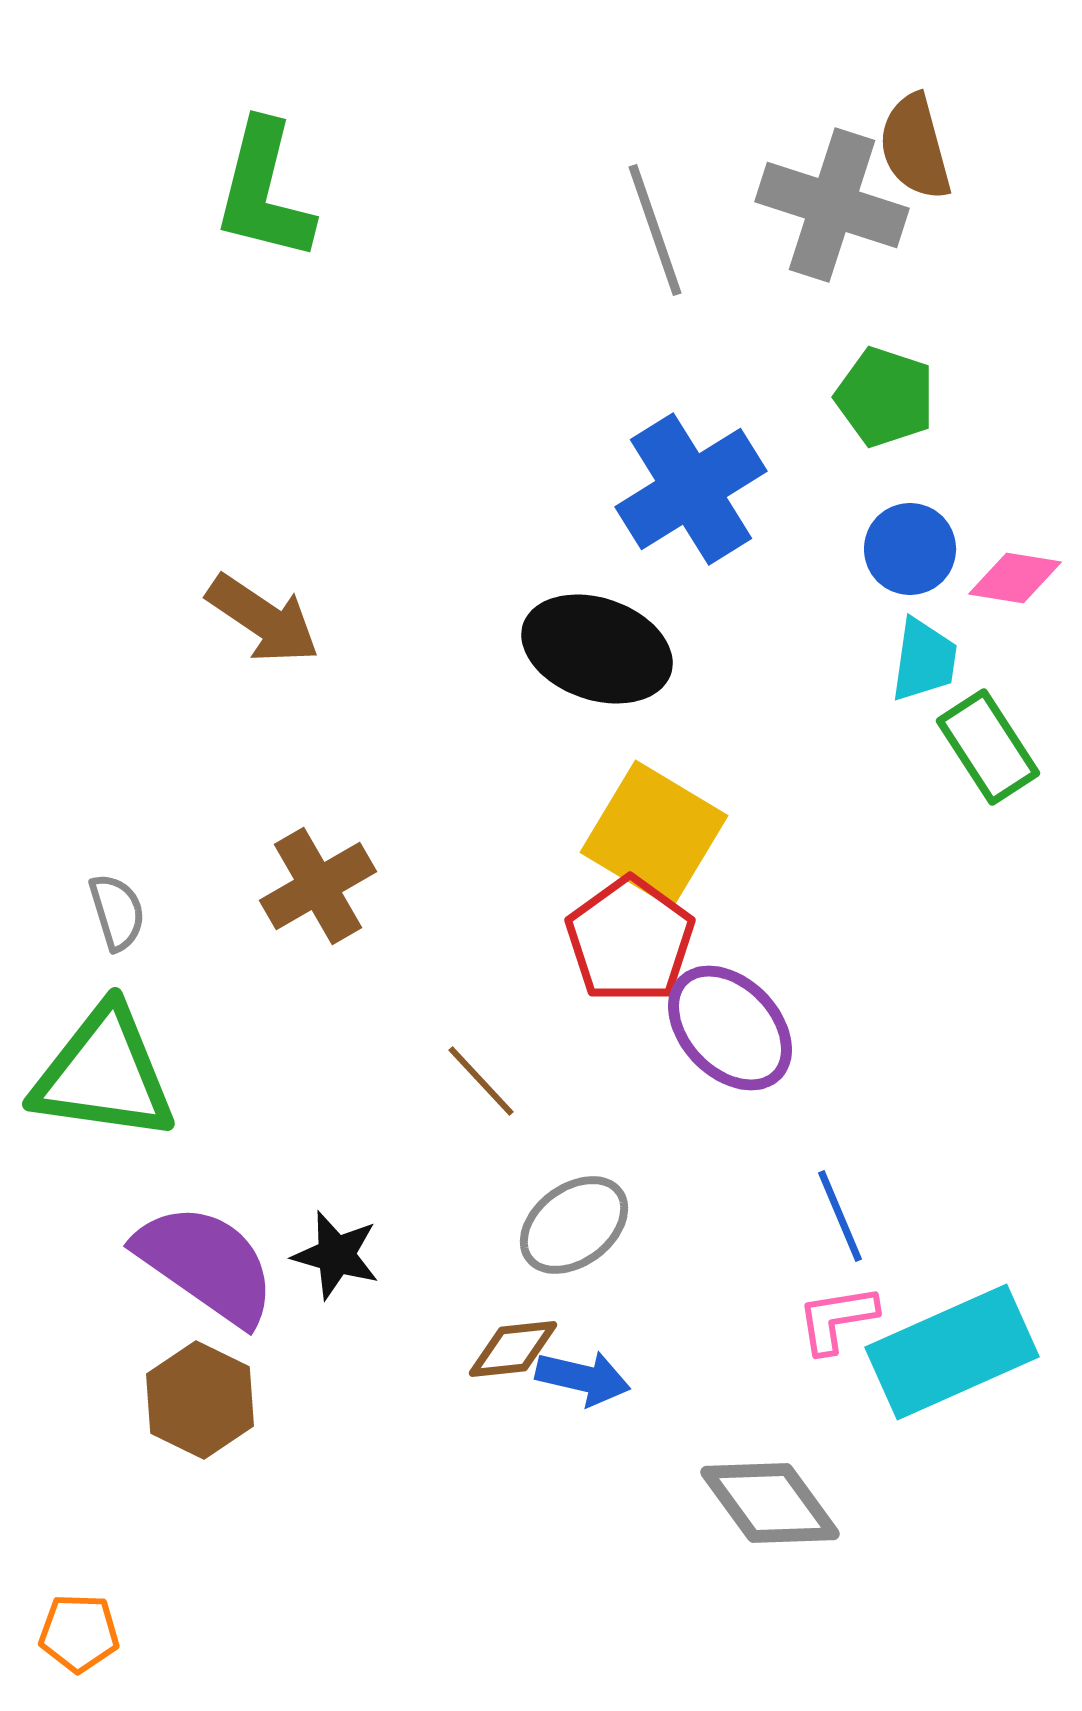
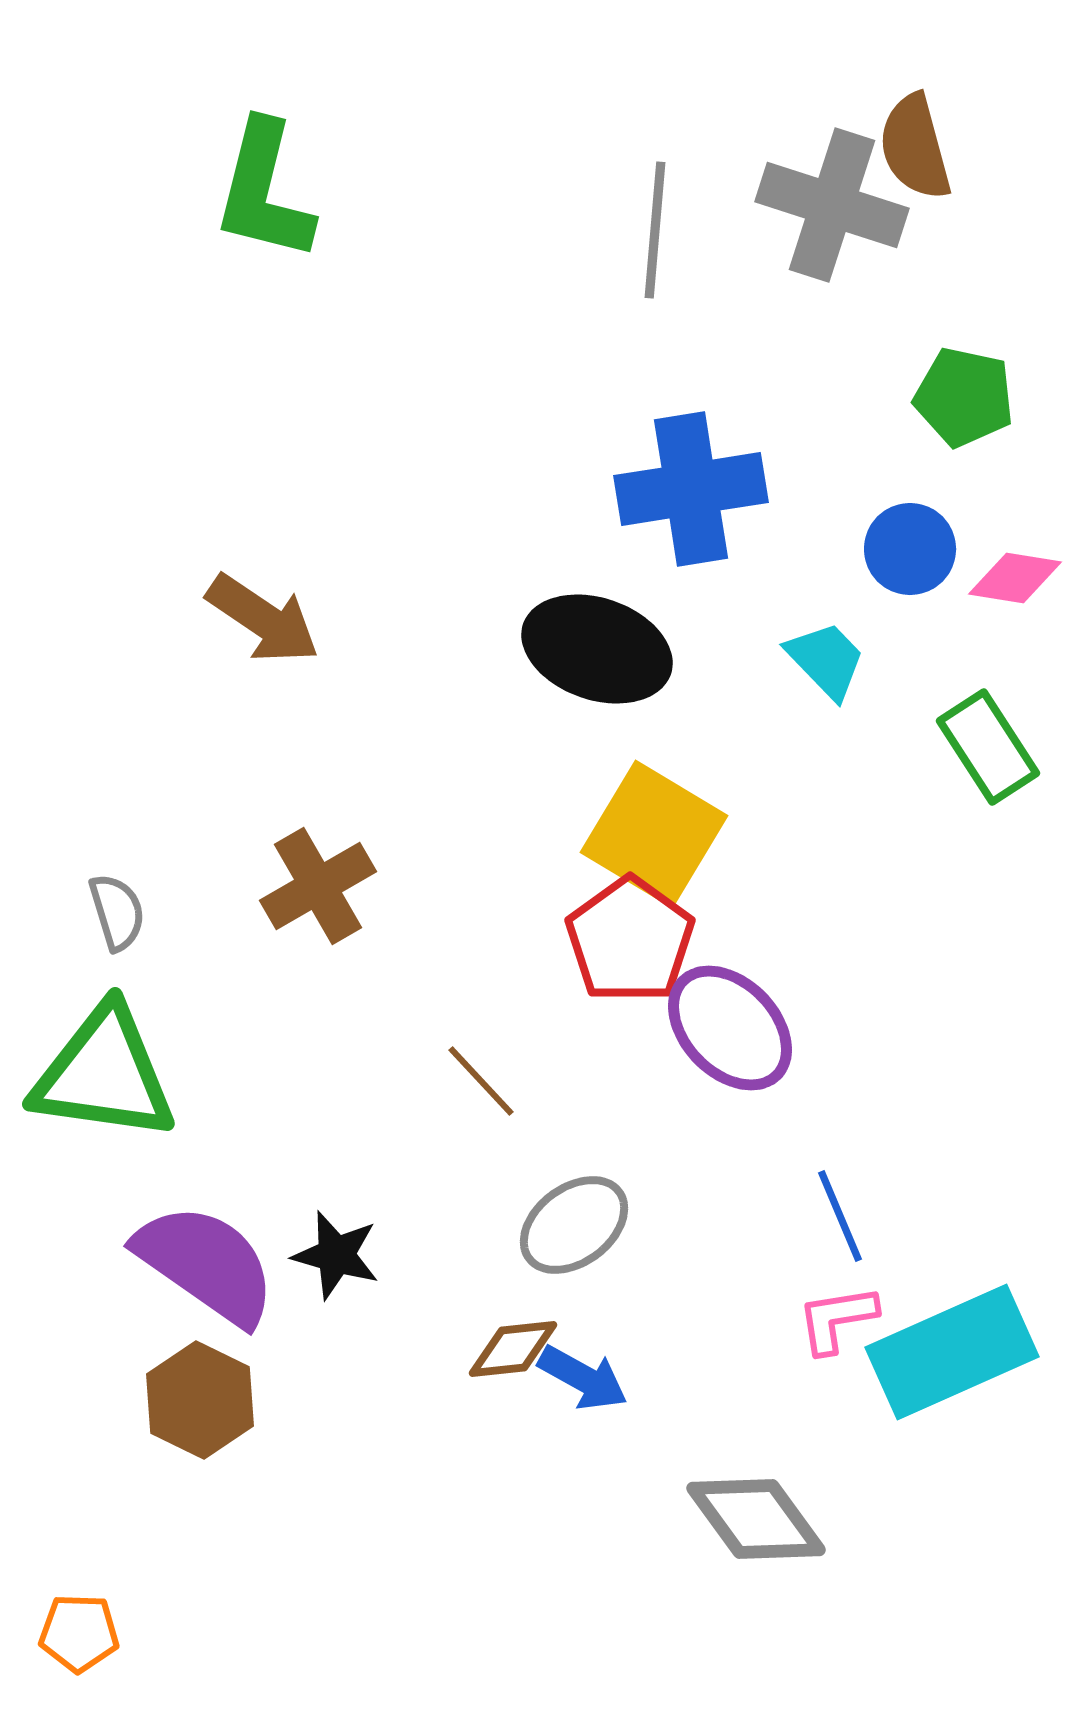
gray line: rotated 24 degrees clockwise
green pentagon: moved 79 px right; rotated 6 degrees counterclockwise
blue cross: rotated 23 degrees clockwise
cyan trapezoid: moved 98 px left; rotated 52 degrees counterclockwise
blue arrow: rotated 16 degrees clockwise
gray diamond: moved 14 px left, 16 px down
